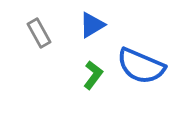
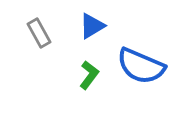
blue triangle: moved 1 px down
green L-shape: moved 4 px left
